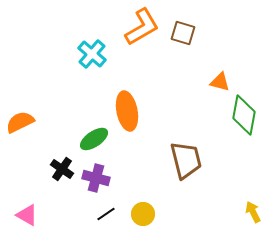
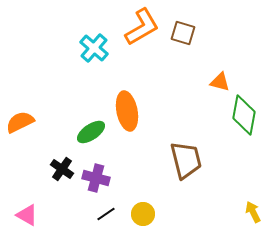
cyan cross: moved 2 px right, 6 px up
green ellipse: moved 3 px left, 7 px up
